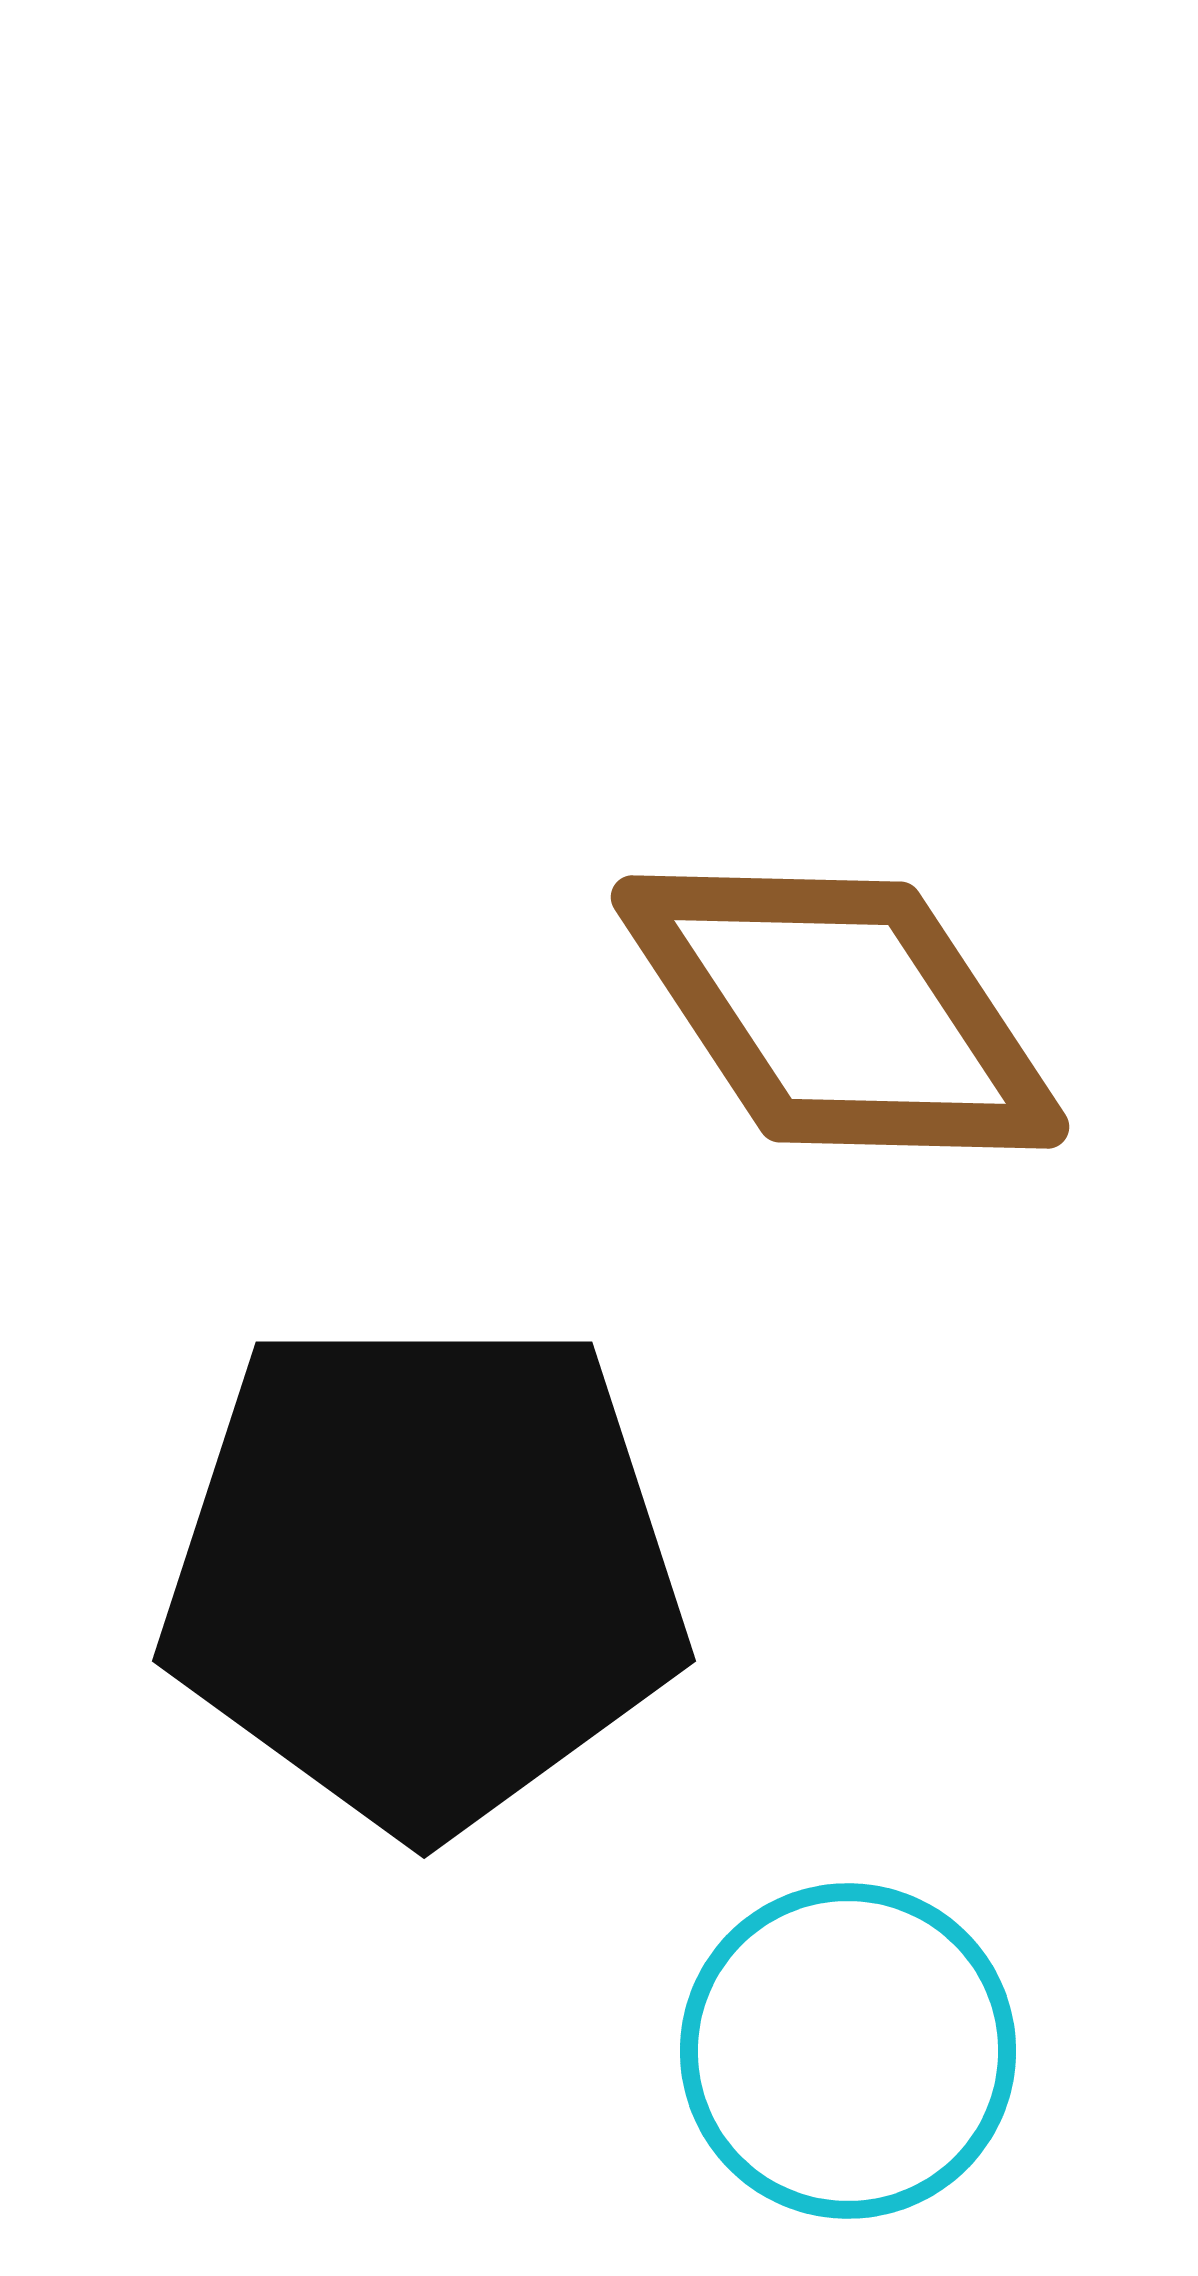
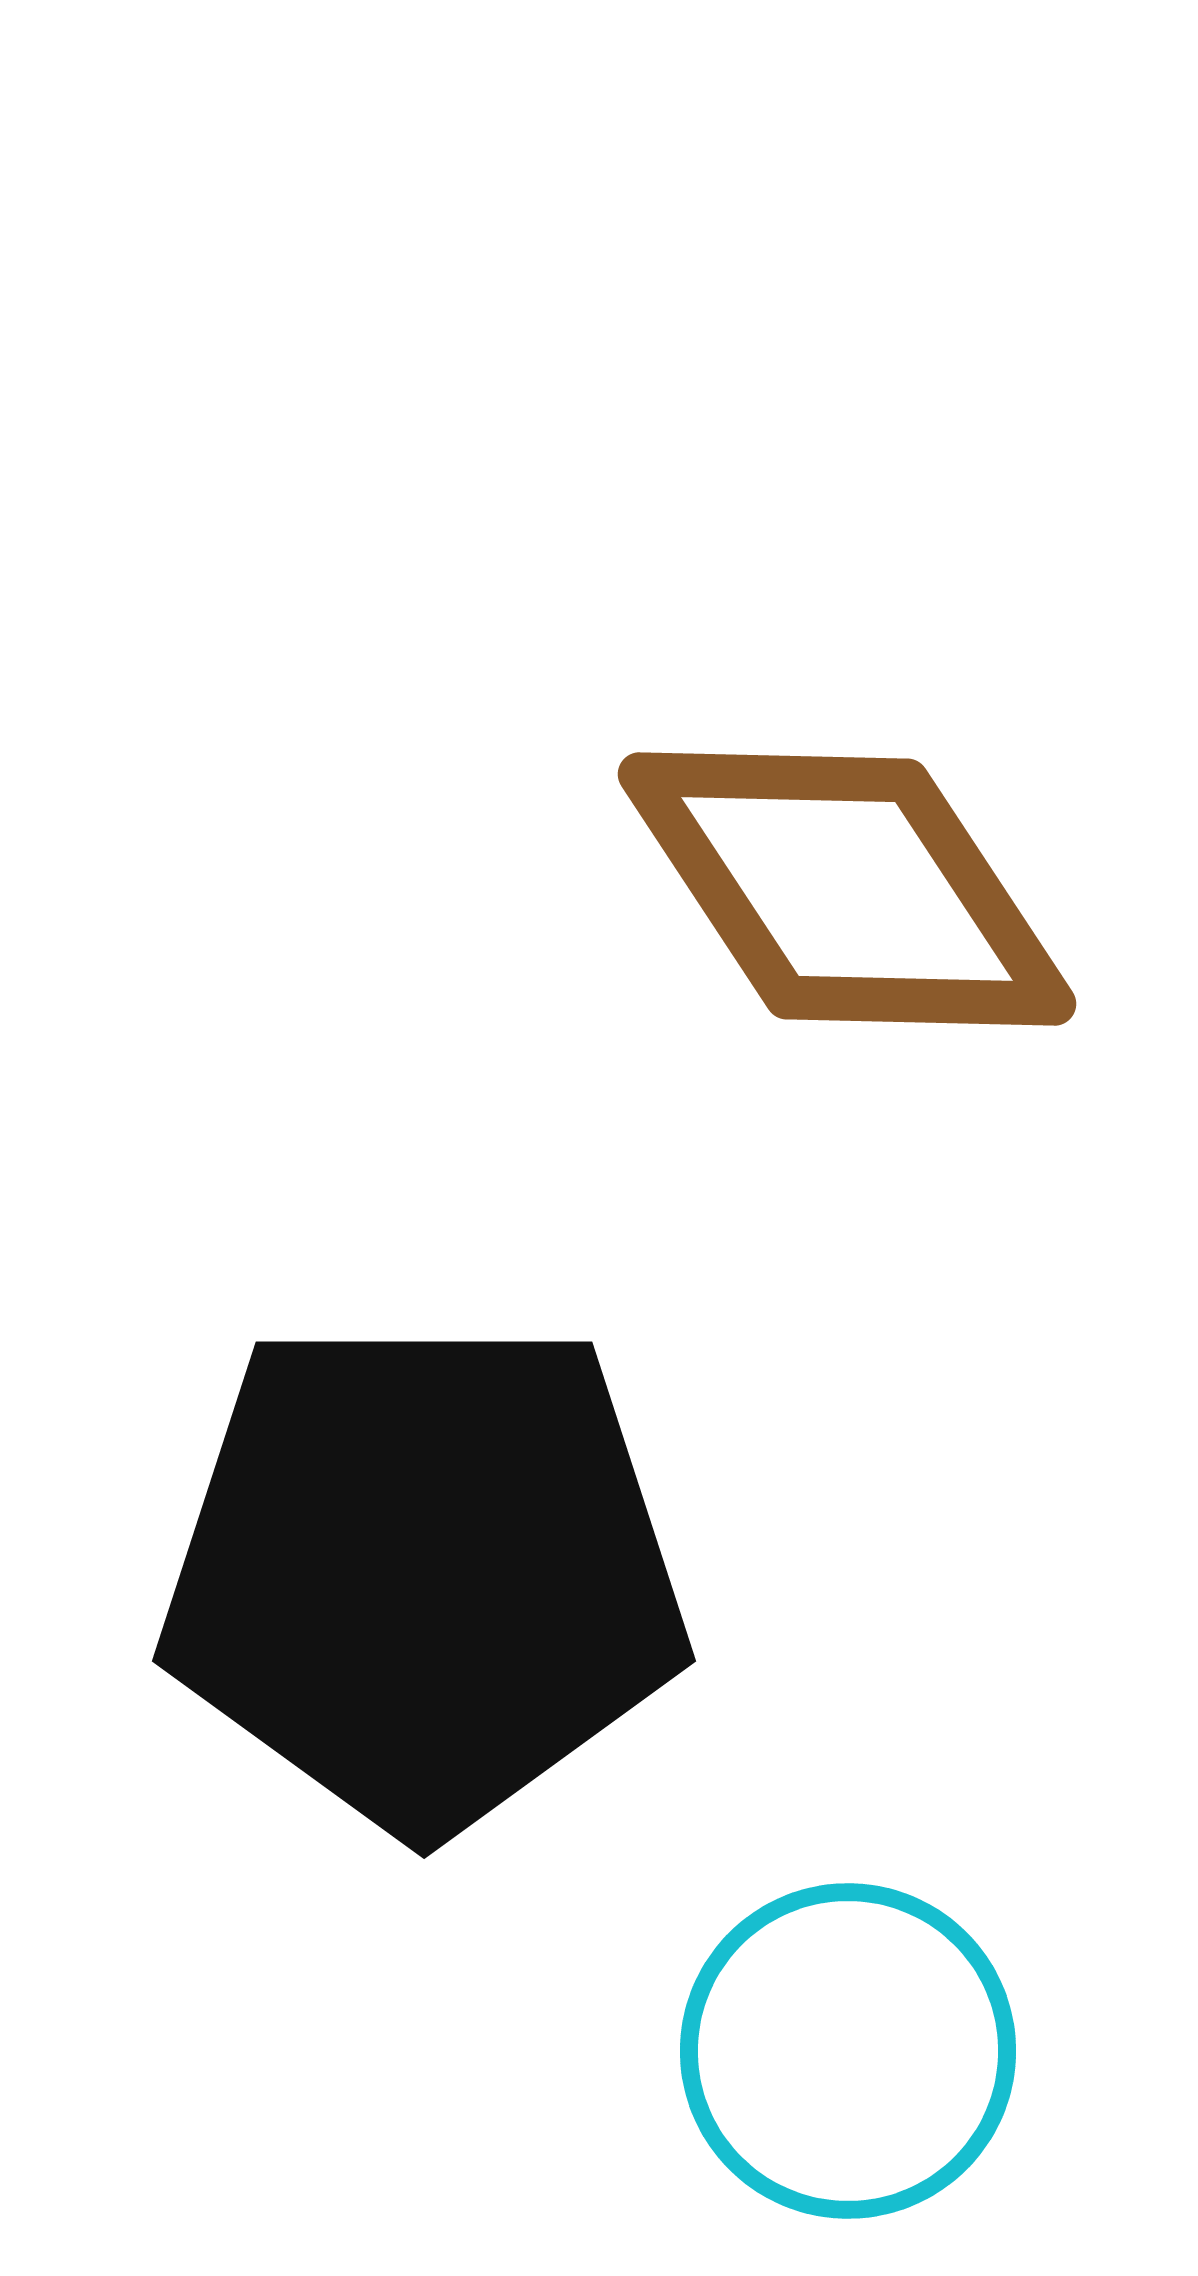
brown diamond: moved 7 px right, 123 px up
